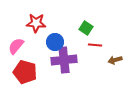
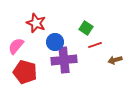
red star: rotated 18 degrees clockwise
red line: rotated 24 degrees counterclockwise
